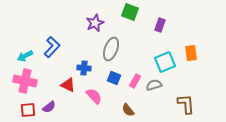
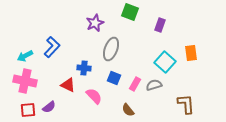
cyan square: rotated 25 degrees counterclockwise
pink rectangle: moved 3 px down
